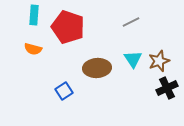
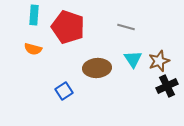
gray line: moved 5 px left, 5 px down; rotated 42 degrees clockwise
black cross: moved 2 px up
